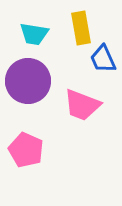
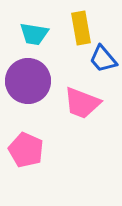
blue trapezoid: rotated 16 degrees counterclockwise
pink trapezoid: moved 2 px up
